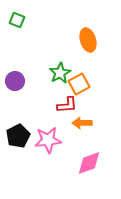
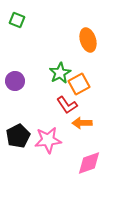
red L-shape: rotated 60 degrees clockwise
